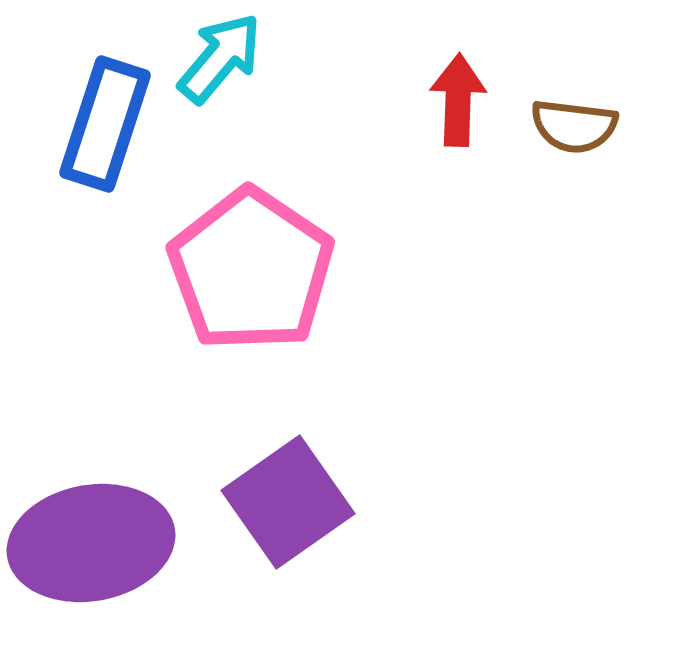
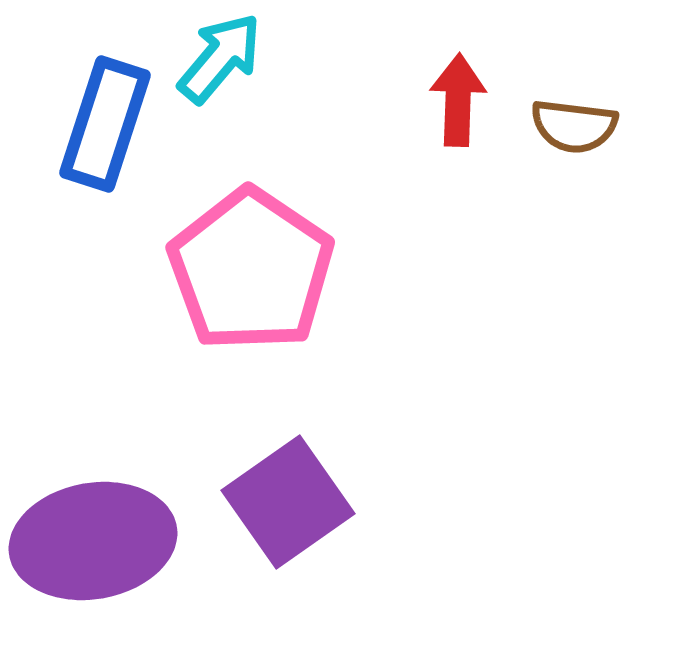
purple ellipse: moved 2 px right, 2 px up
